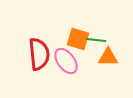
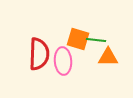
red semicircle: rotated 8 degrees clockwise
pink ellipse: moved 3 px left; rotated 32 degrees clockwise
